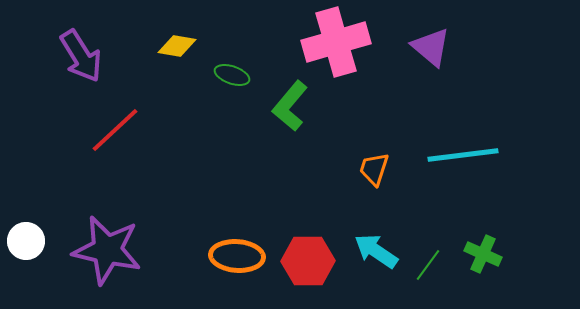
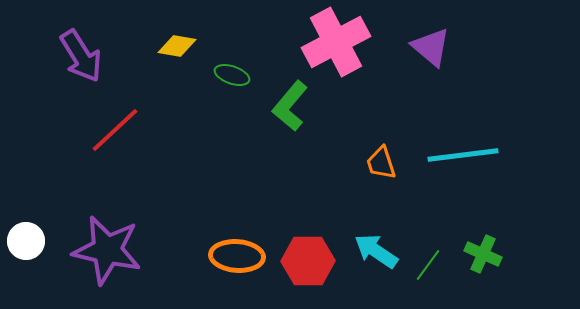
pink cross: rotated 12 degrees counterclockwise
orange trapezoid: moved 7 px right, 6 px up; rotated 36 degrees counterclockwise
